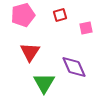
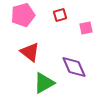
red triangle: rotated 25 degrees counterclockwise
green triangle: rotated 30 degrees clockwise
